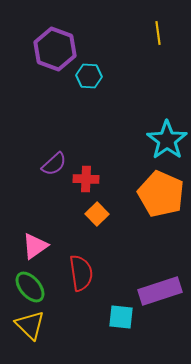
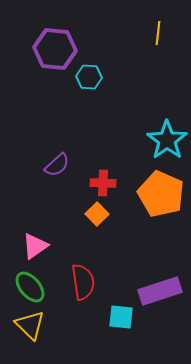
yellow line: rotated 15 degrees clockwise
purple hexagon: rotated 15 degrees counterclockwise
cyan hexagon: moved 1 px down
purple semicircle: moved 3 px right, 1 px down
red cross: moved 17 px right, 4 px down
red semicircle: moved 2 px right, 9 px down
